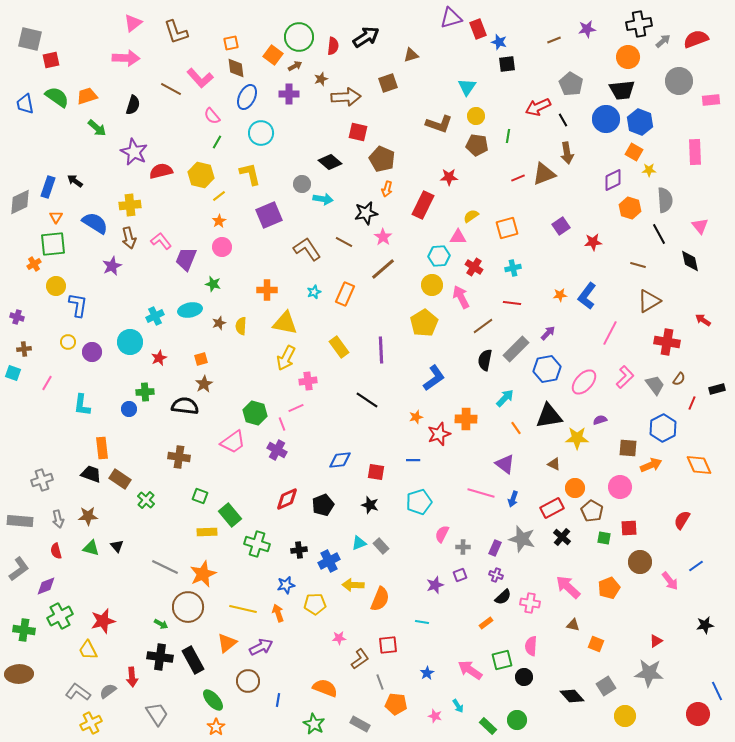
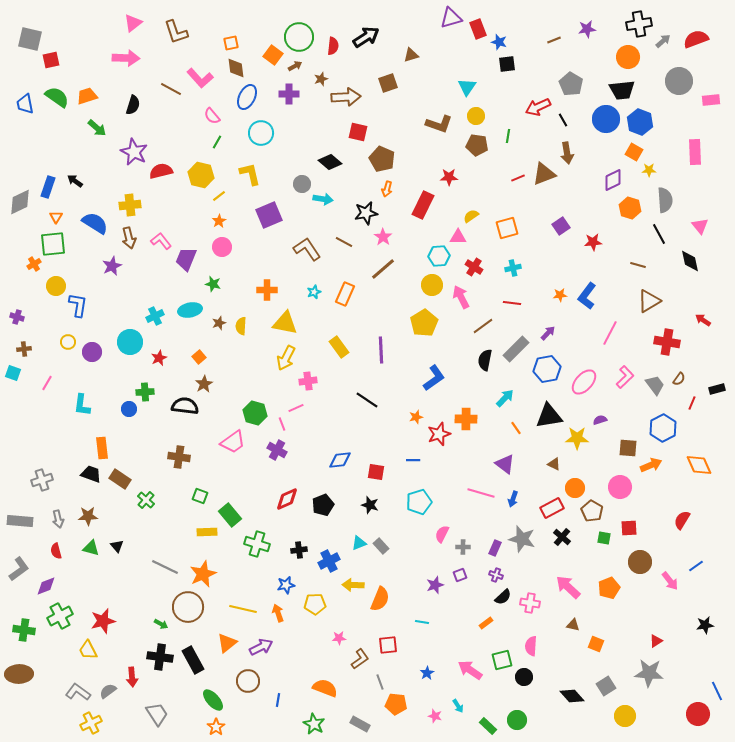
orange square at (201, 359): moved 2 px left, 2 px up; rotated 24 degrees counterclockwise
